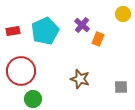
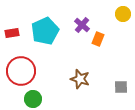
red rectangle: moved 1 px left, 2 px down
